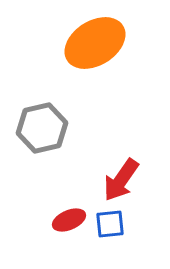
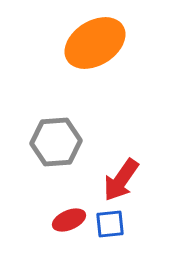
gray hexagon: moved 14 px right, 14 px down; rotated 9 degrees clockwise
